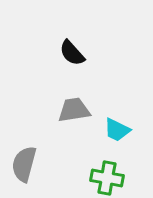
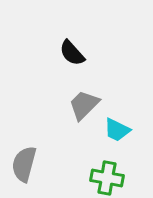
gray trapezoid: moved 10 px right, 5 px up; rotated 36 degrees counterclockwise
